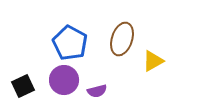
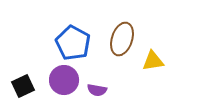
blue pentagon: moved 3 px right
yellow triangle: rotated 20 degrees clockwise
purple semicircle: moved 1 px up; rotated 24 degrees clockwise
